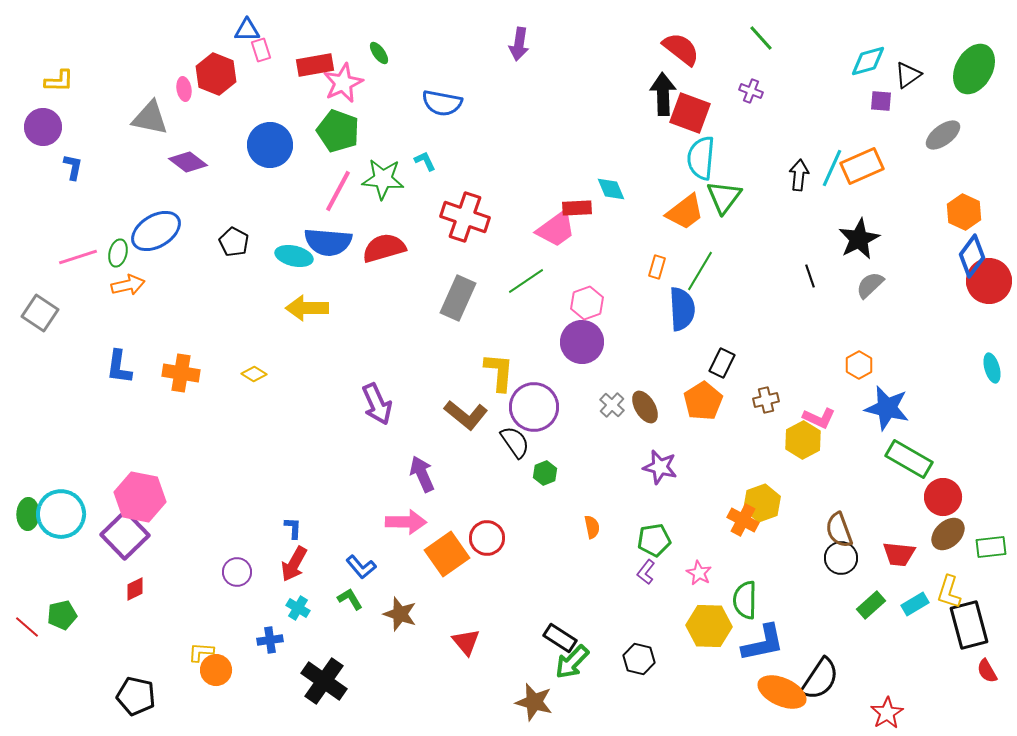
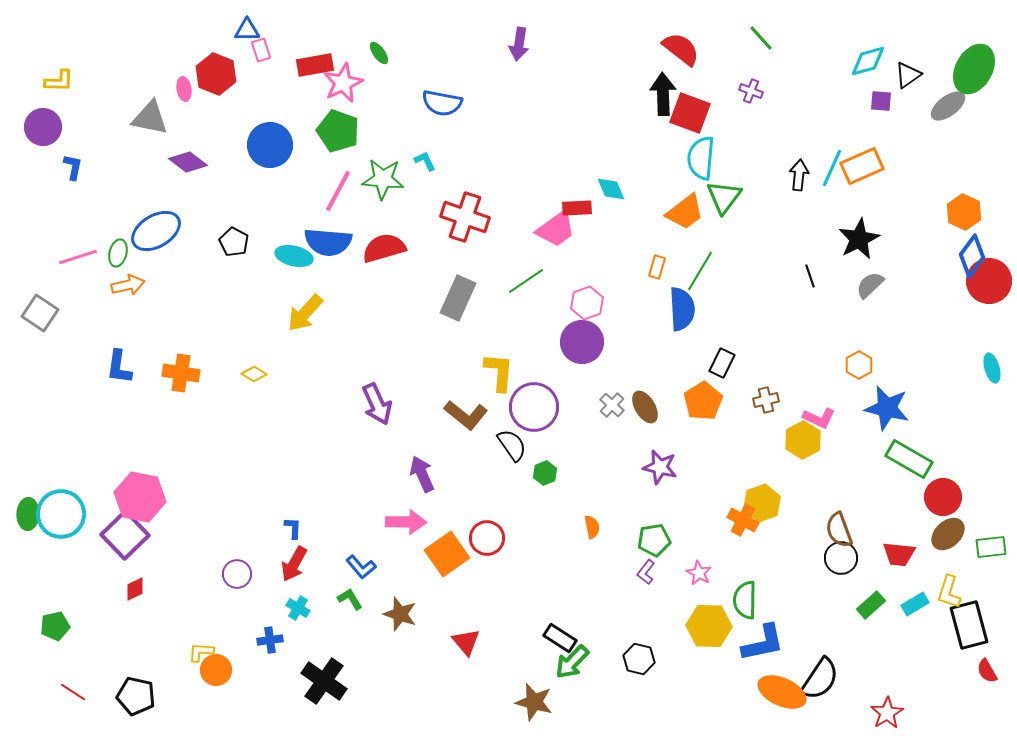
gray ellipse at (943, 135): moved 5 px right, 29 px up
yellow arrow at (307, 308): moved 2 px left, 5 px down; rotated 48 degrees counterclockwise
black semicircle at (515, 442): moved 3 px left, 3 px down
purple circle at (237, 572): moved 2 px down
green pentagon at (62, 615): moved 7 px left, 11 px down
red line at (27, 627): moved 46 px right, 65 px down; rotated 8 degrees counterclockwise
